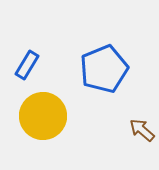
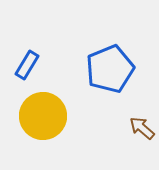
blue pentagon: moved 6 px right
brown arrow: moved 2 px up
